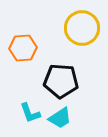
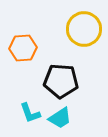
yellow circle: moved 2 px right, 1 px down
